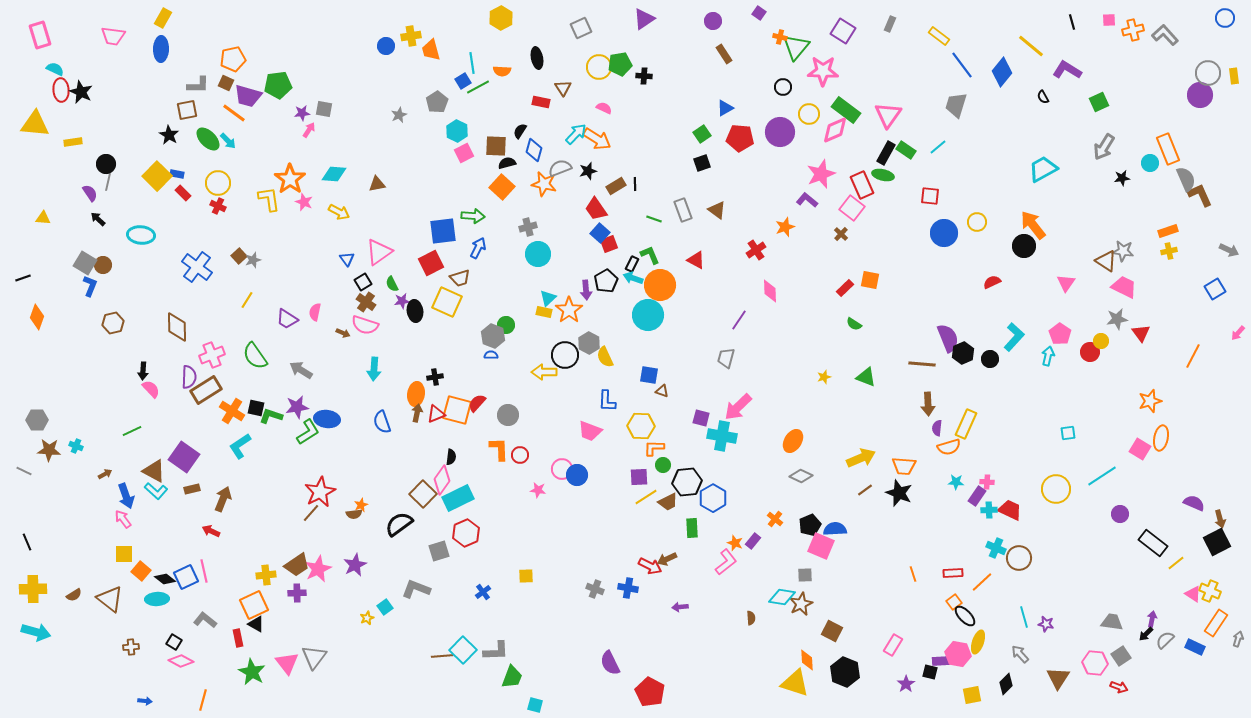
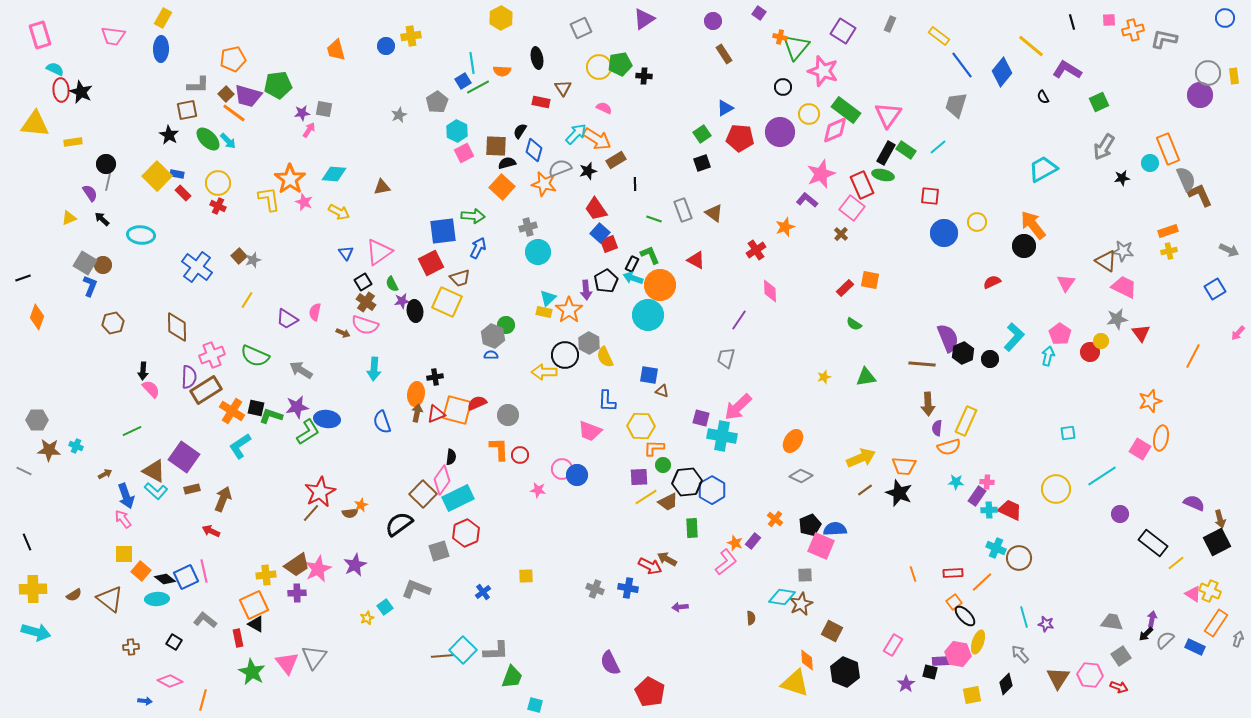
gray L-shape at (1165, 35): moved 1 px left, 4 px down; rotated 36 degrees counterclockwise
orange trapezoid at (431, 50): moved 95 px left
pink star at (823, 71): rotated 16 degrees clockwise
brown square at (226, 83): moved 11 px down; rotated 21 degrees clockwise
brown triangle at (377, 184): moved 5 px right, 3 px down
brown rectangle at (616, 186): moved 26 px up
brown triangle at (717, 210): moved 3 px left, 3 px down
yellow triangle at (43, 218): moved 26 px right; rotated 28 degrees counterclockwise
black arrow at (98, 219): moved 4 px right
cyan circle at (538, 254): moved 2 px up
blue triangle at (347, 259): moved 1 px left, 6 px up
green semicircle at (255, 356): rotated 32 degrees counterclockwise
green triangle at (866, 377): rotated 30 degrees counterclockwise
red semicircle at (477, 403): rotated 24 degrees clockwise
yellow rectangle at (966, 424): moved 3 px up
blue hexagon at (713, 498): moved 1 px left, 8 px up
brown semicircle at (354, 514): moved 4 px left, 1 px up
brown arrow at (667, 559): rotated 54 degrees clockwise
pink diamond at (181, 661): moved 11 px left, 20 px down
pink hexagon at (1095, 663): moved 5 px left, 12 px down
